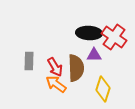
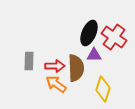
black ellipse: rotated 70 degrees counterclockwise
red arrow: moved 1 px up; rotated 60 degrees counterclockwise
